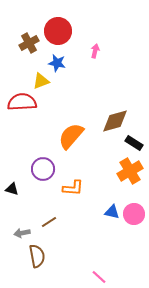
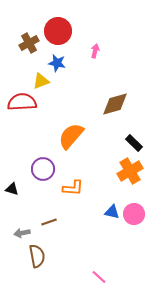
brown diamond: moved 17 px up
black rectangle: rotated 12 degrees clockwise
brown line: rotated 14 degrees clockwise
